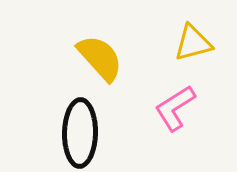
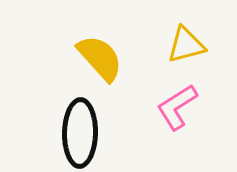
yellow triangle: moved 7 px left, 2 px down
pink L-shape: moved 2 px right, 1 px up
